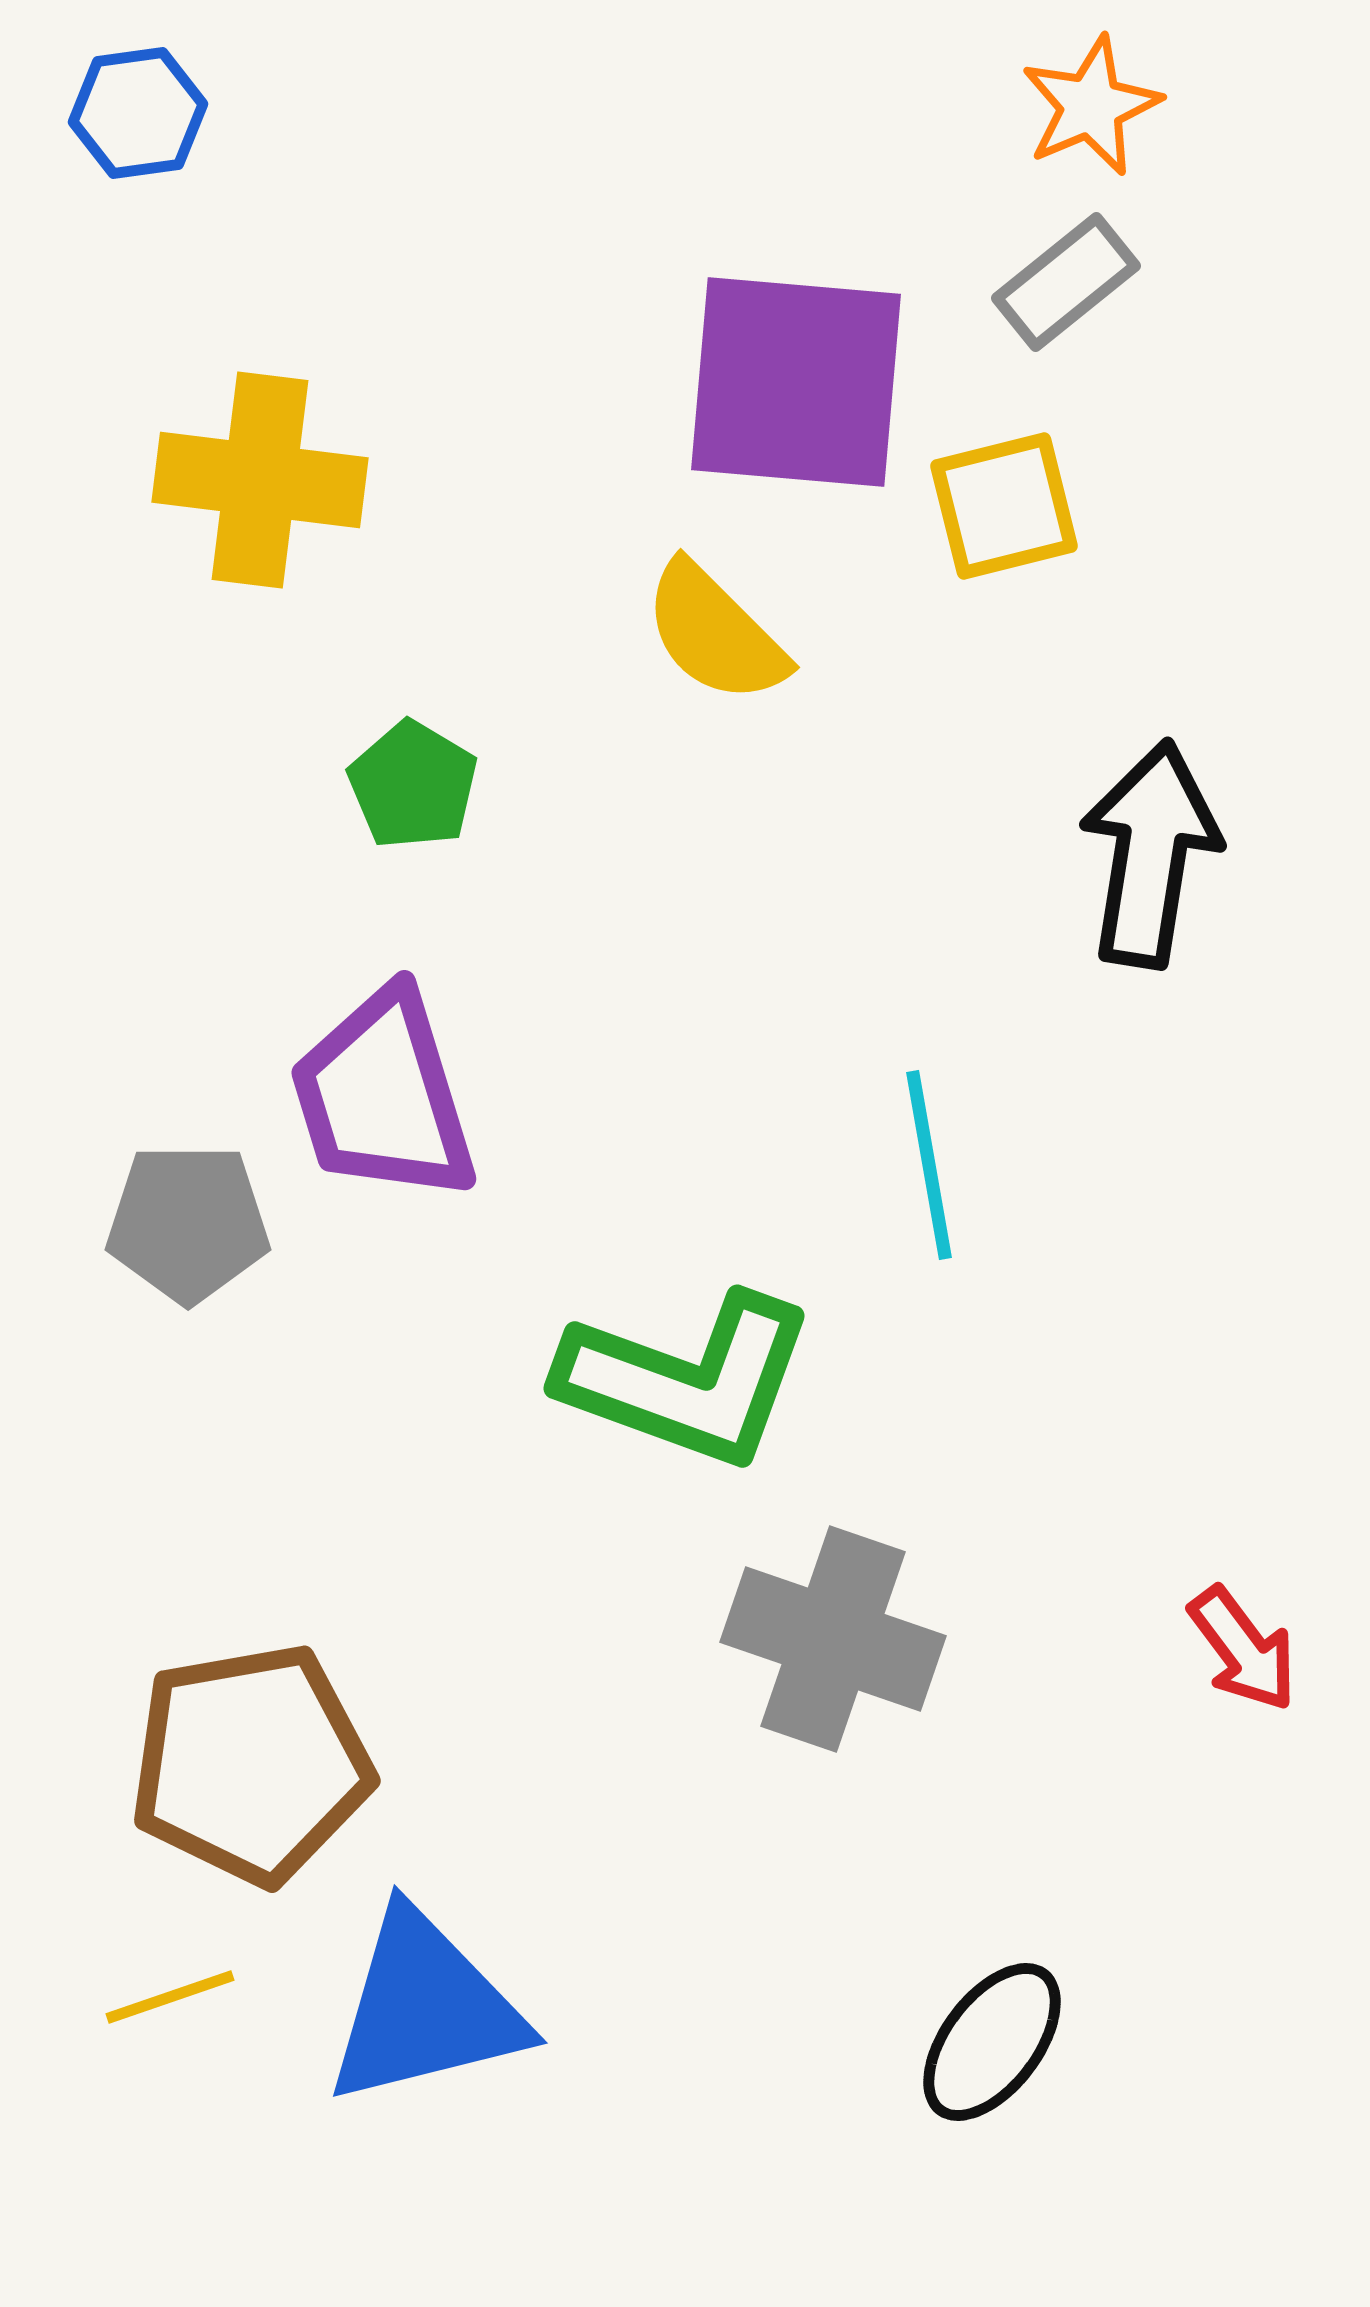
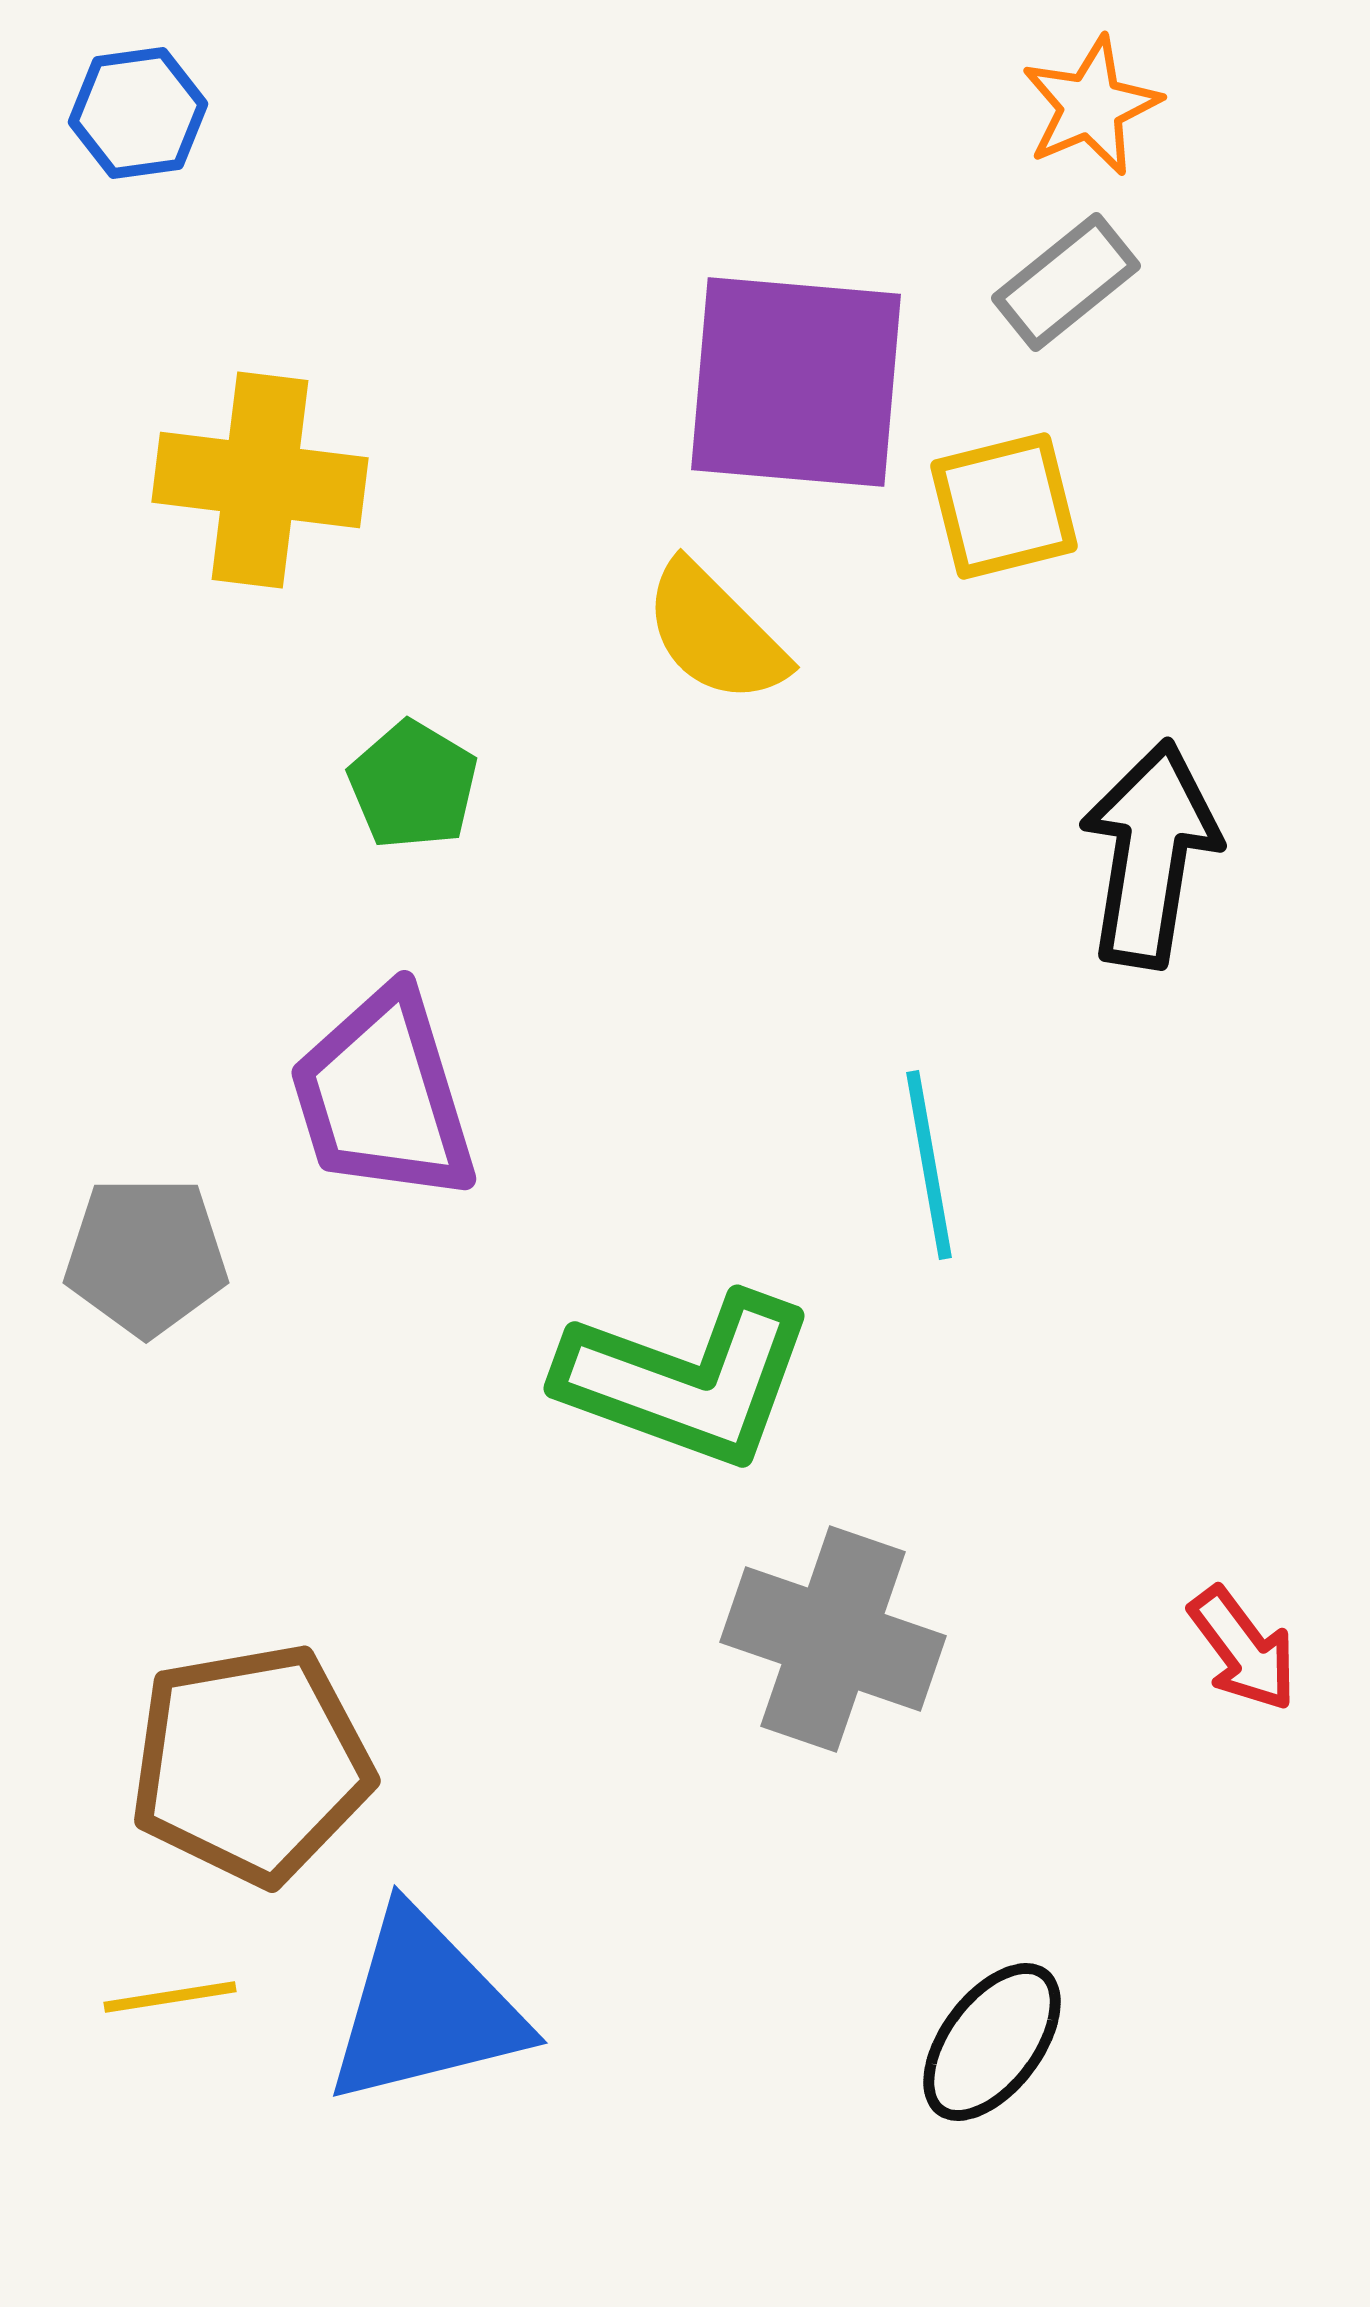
gray pentagon: moved 42 px left, 33 px down
yellow line: rotated 10 degrees clockwise
